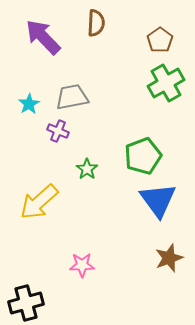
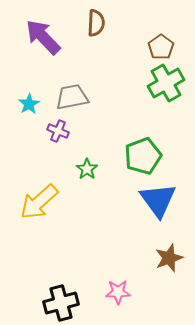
brown pentagon: moved 1 px right, 7 px down
pink star: moved 36 px right, 27 px down
black cross: moved 35 px right
